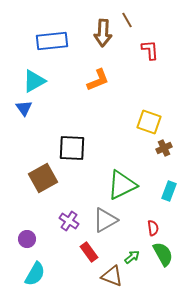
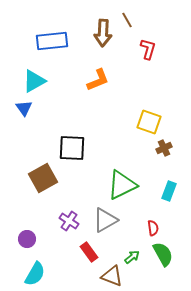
red L-shape: moved 2 px left, 1 px up; rotated 20 degrees clockwise
